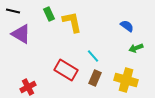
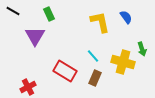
black line: rotated 16 degrees clockwise
yellow L-shape: moved 28 px right
blue semicircle: moved 1 px left, 9 px up; rotated 16 degrees clockwise
purple triangle: moved 14 px right, 2 px down; rotated 30 degrees clockwise
green arrow: moved 6 px right, 1 px down; rotated 88 degrees counterclockwise
red rectangle: moved 1 px left, 1 px down
yellow cross: moved 3 px left, 18 px up
